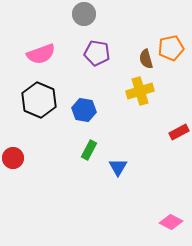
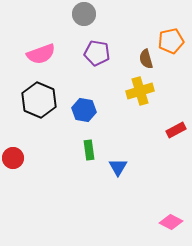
orange pentagon: moved 7 px up
red rectangle: moved 3 px left, 2 px up
green rectangle: rotated 36 degrees counterclockwise
